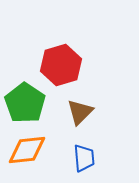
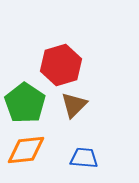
brown triangle: moved 6 px left, 7 px up
orange diamond: moved 1 px left
blue trapezoid: rotated 80 degrees counterclockwise
